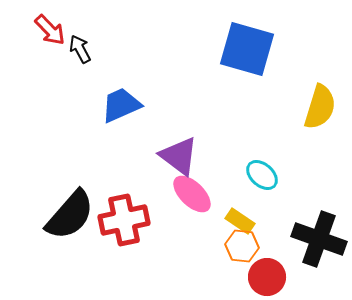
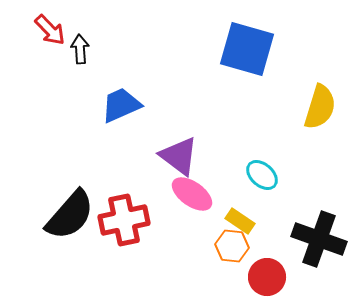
black arrow: rotated 24 degrees clockwise
pink ellipse: rotated 9 degrees counterclockwise
orange hexagon: moved 10 px left
